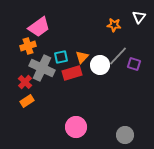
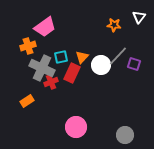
pink trapezoid: moved 6 px right
white circle: moved 1 px right
red rectangle: rotated 48 degrees counterclockwise
red cross: moved 26 px right; rotated 24 degrees clockwise
